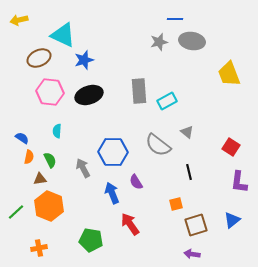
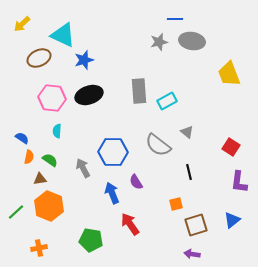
yellow arrow: moved 3 px right, 4 px down; rotated 30 degrees counterclockwise
pink hexagon: moved 2 px right, 6 px down
green semicircle: rotated 28 degrees counterclockwise
